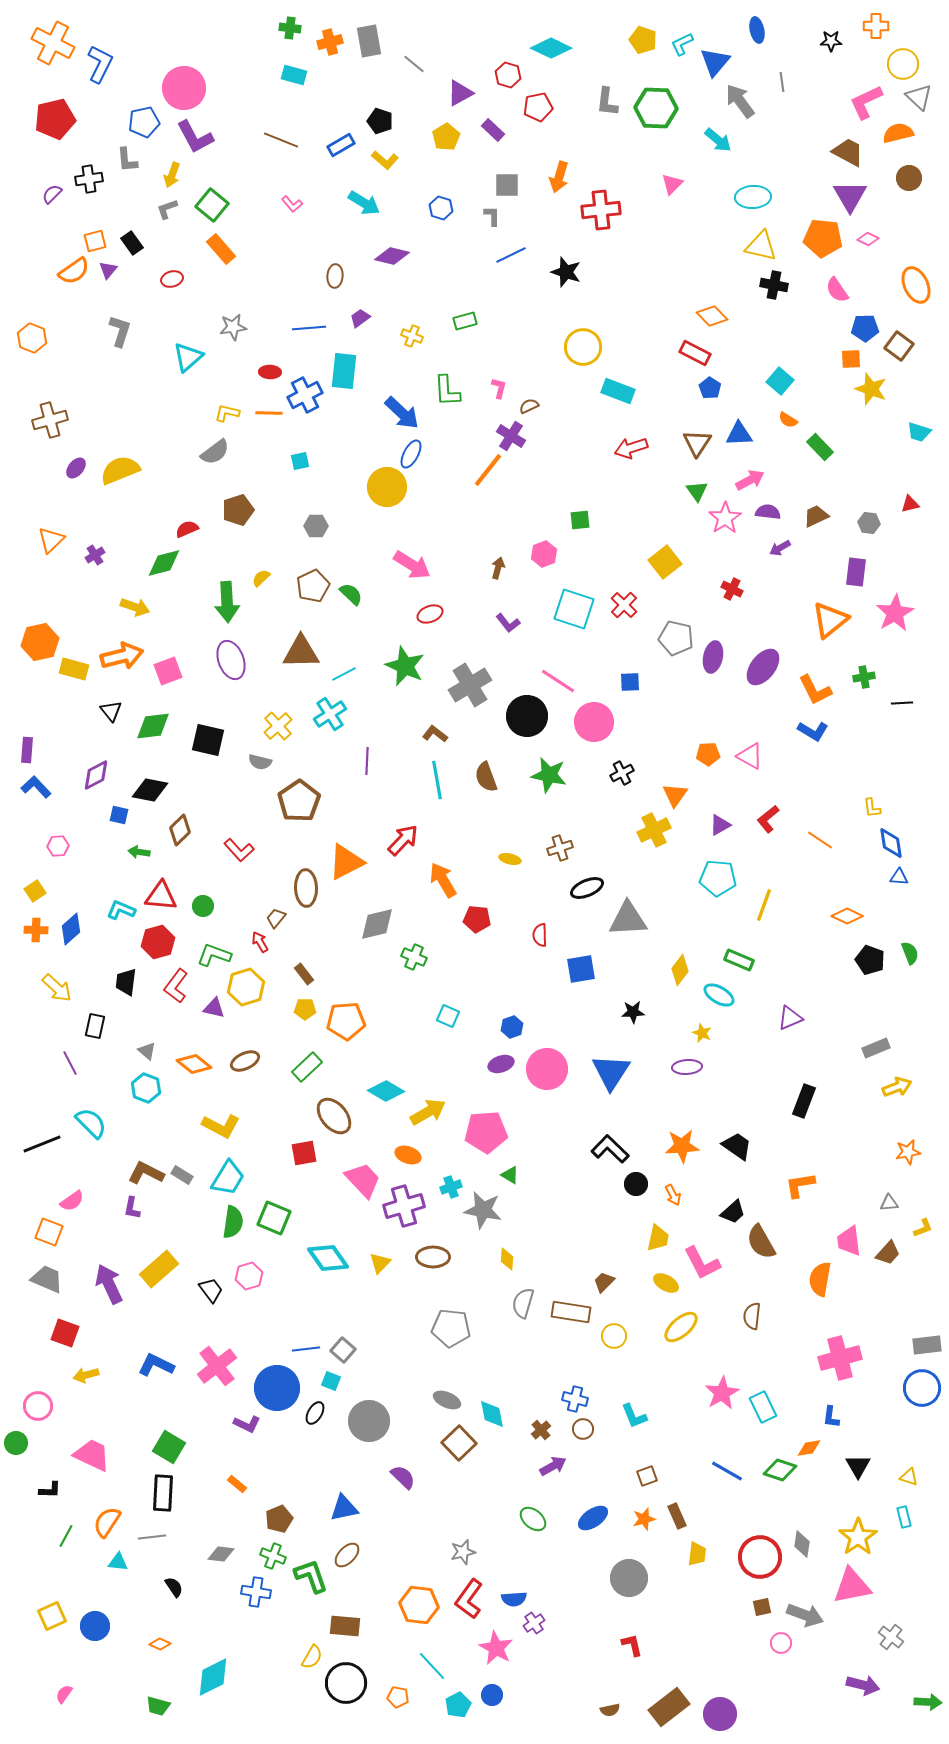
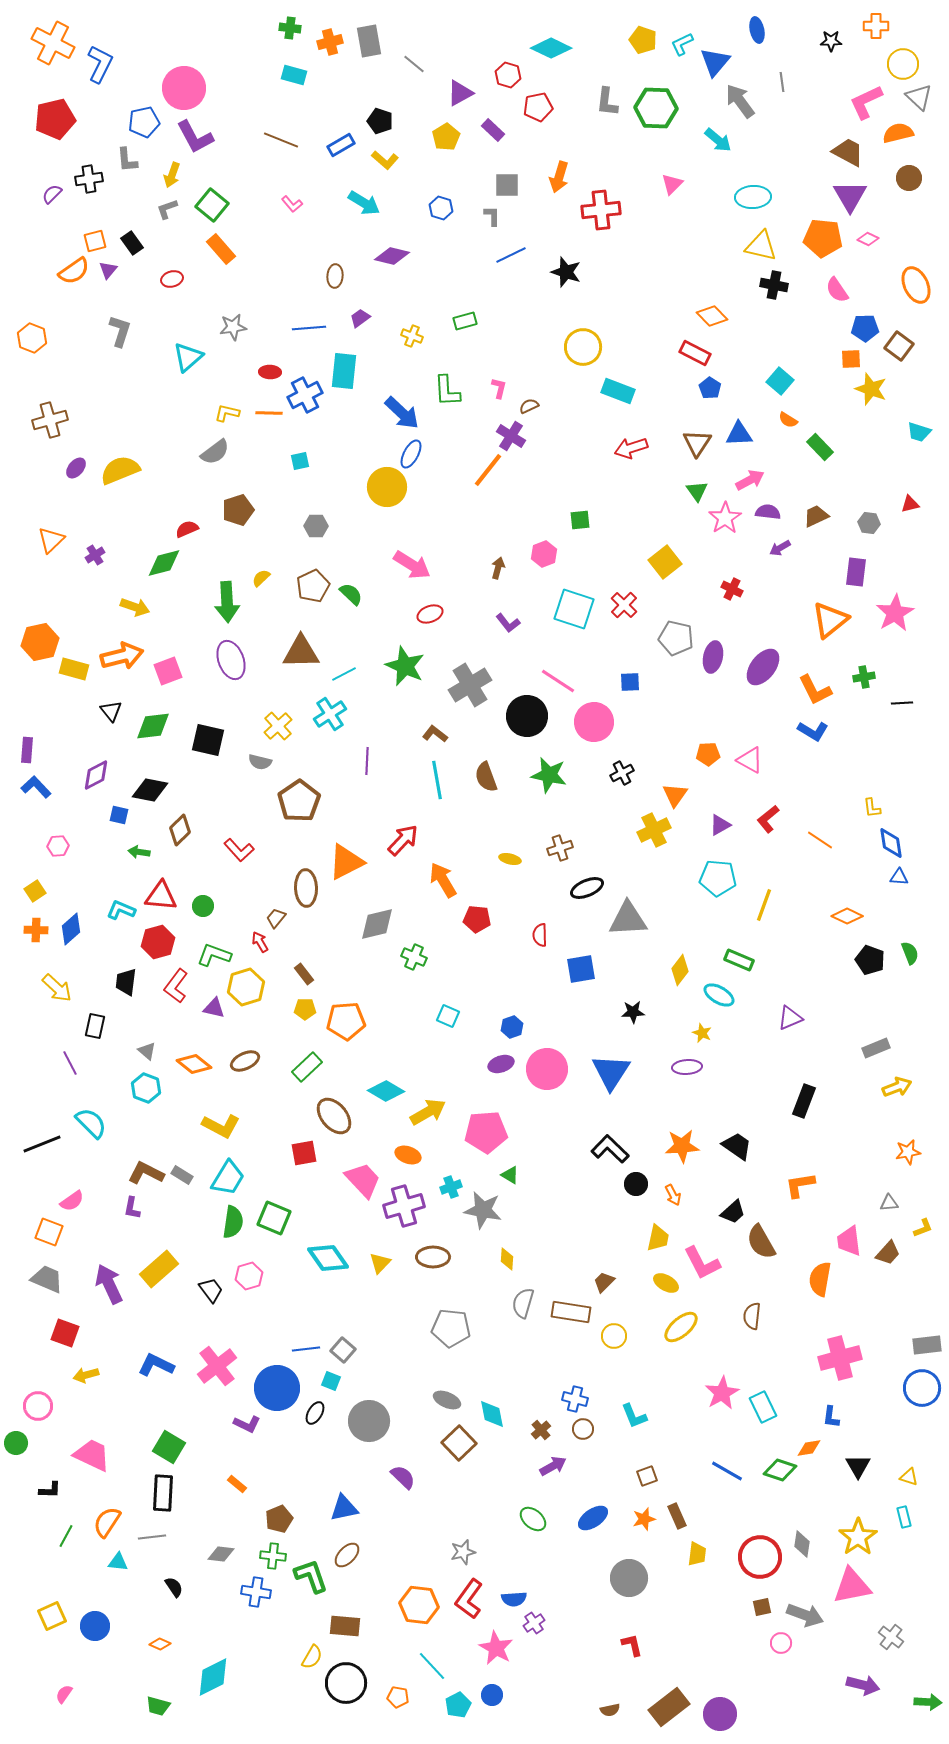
pink triangle at (750, 756): moved 4 px down
green cross at (273, 1556): rotated 15 degrees counterclockwise
